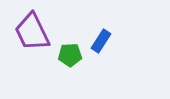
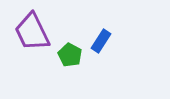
green pentagon: rotated 30 degrees clockwise
